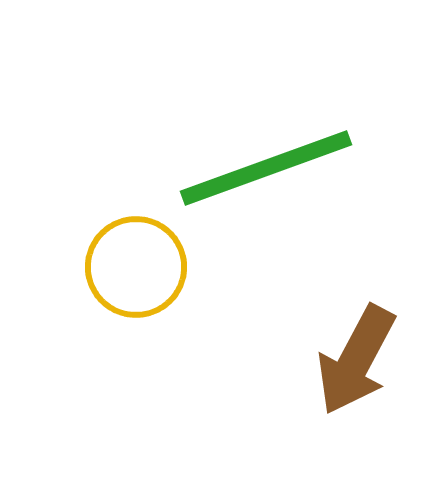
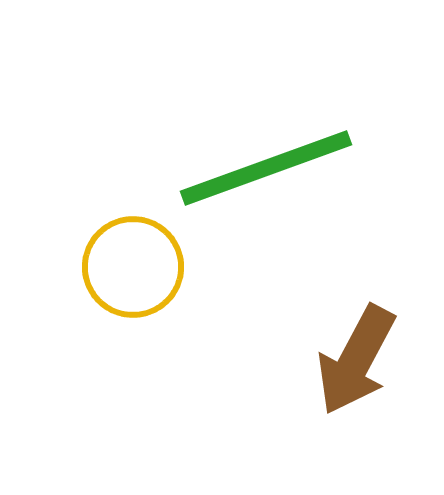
yellow circle: moved 3 px left
